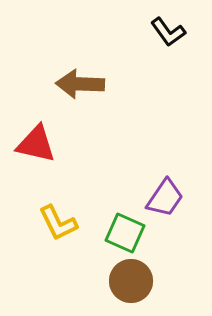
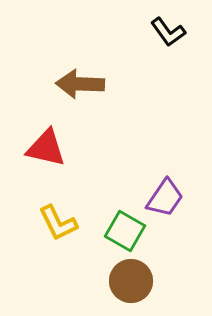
red triangle: moved 10 px right, 4 px down
green square: moved 2 px up; rotated 6 degrees clockwise
